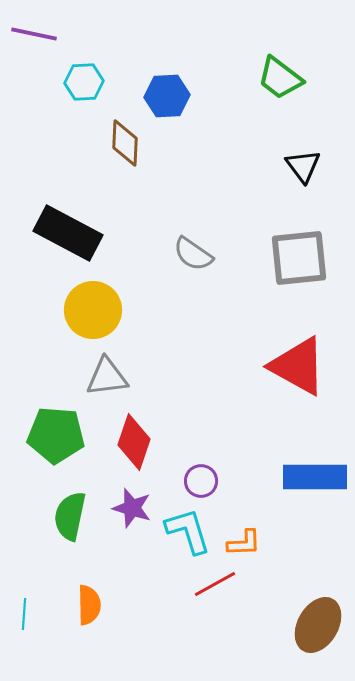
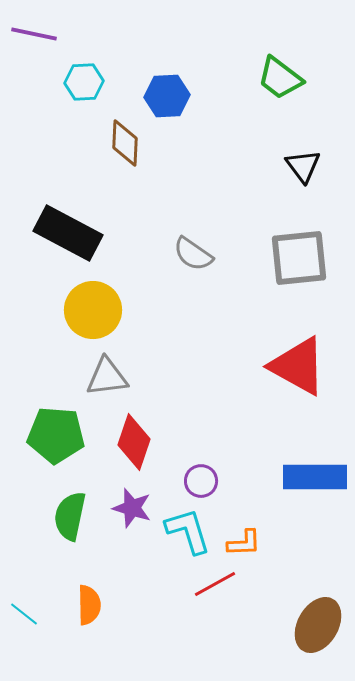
cyan line: rotated 56 degrees counterclockwise
